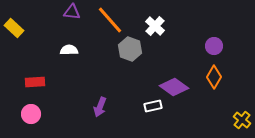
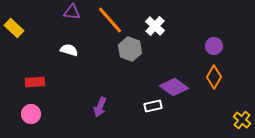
white semicircle: rotated 18 degrees clockwise
